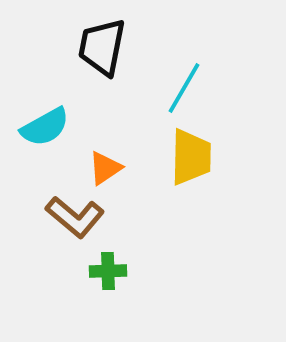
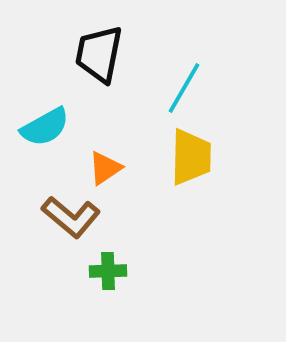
black trapezoid: moved 3 px left, 7 px down
brown L-shape: moved 4 px left
